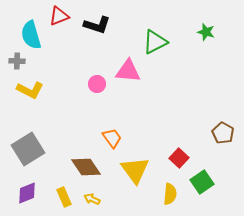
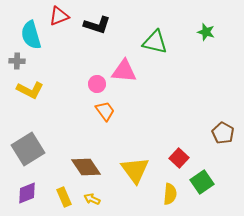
green triangle: rotated 40 degrees clockwise
pink triangle: moved 4 px left
orange trapezoid: moved 7 px left, 27 px up
